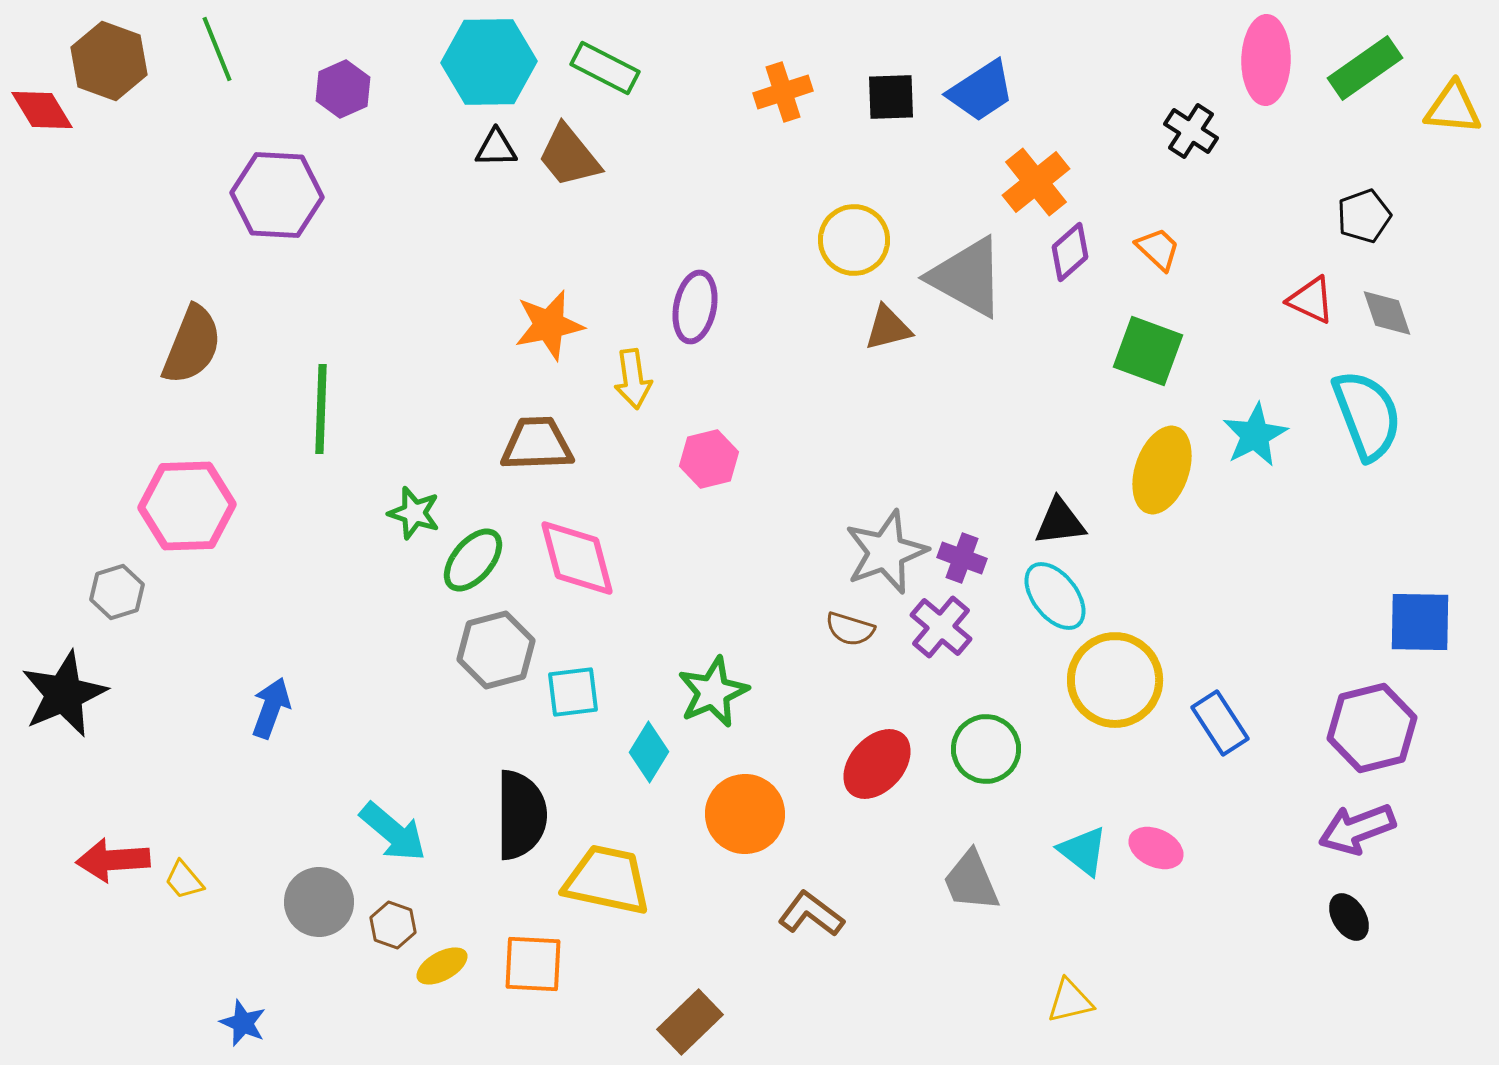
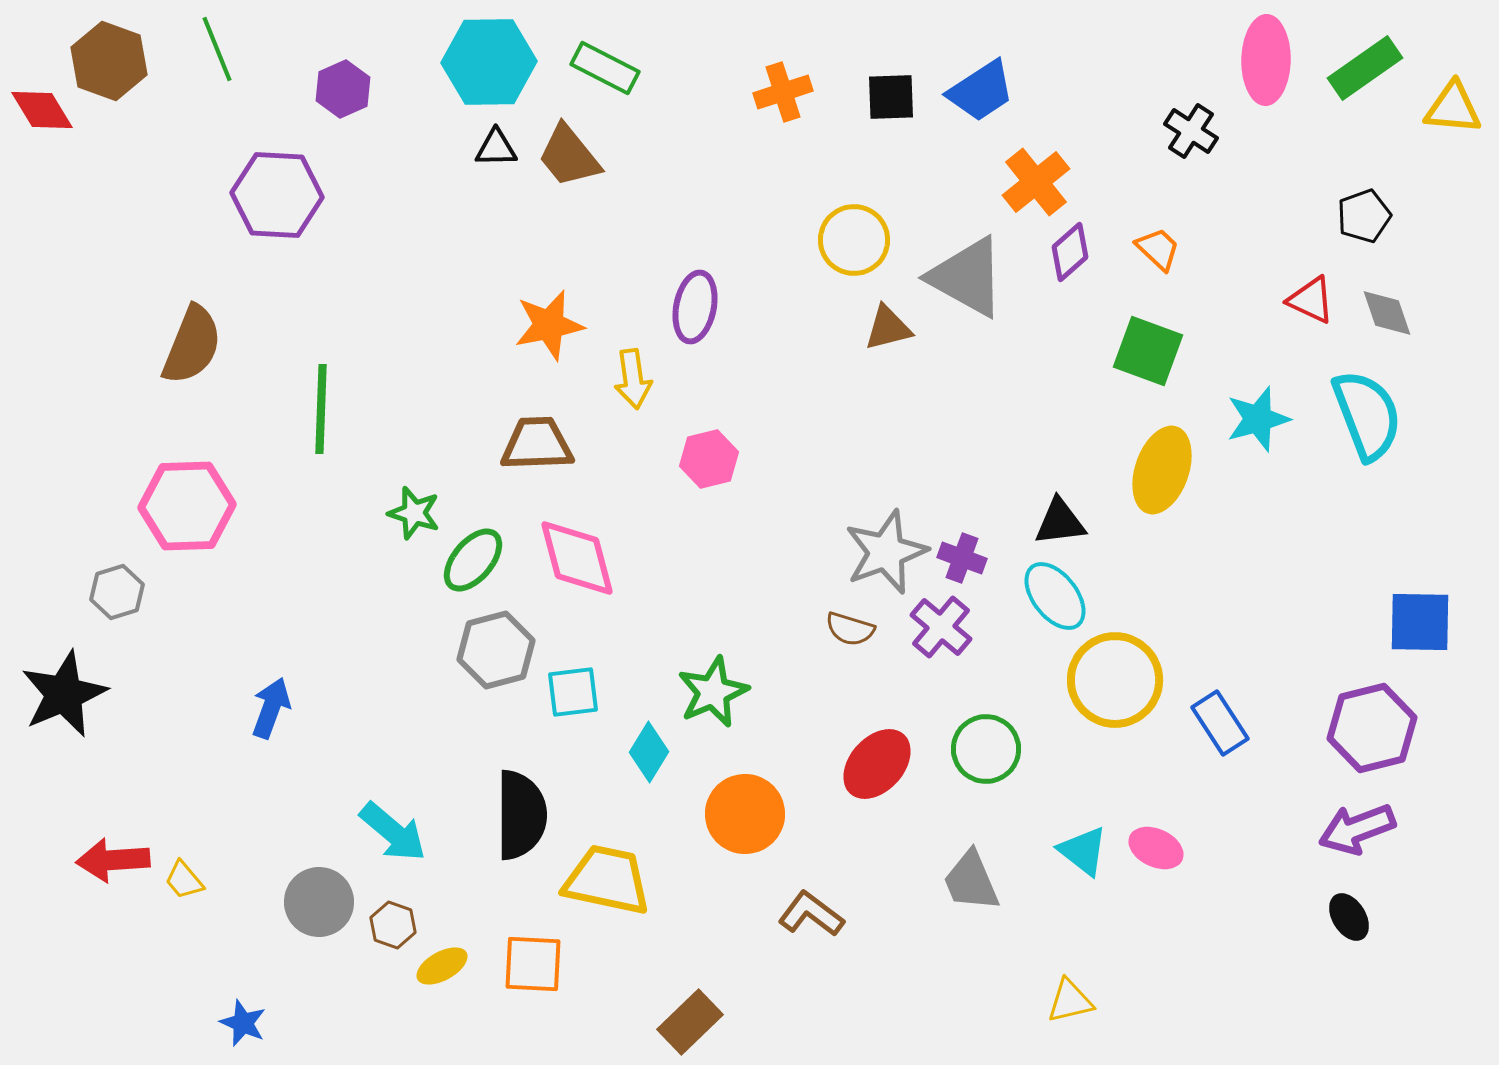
cyan star at (1255, 435): moved 3 px right, 16 px up; rotated 12 degrees clockwise
